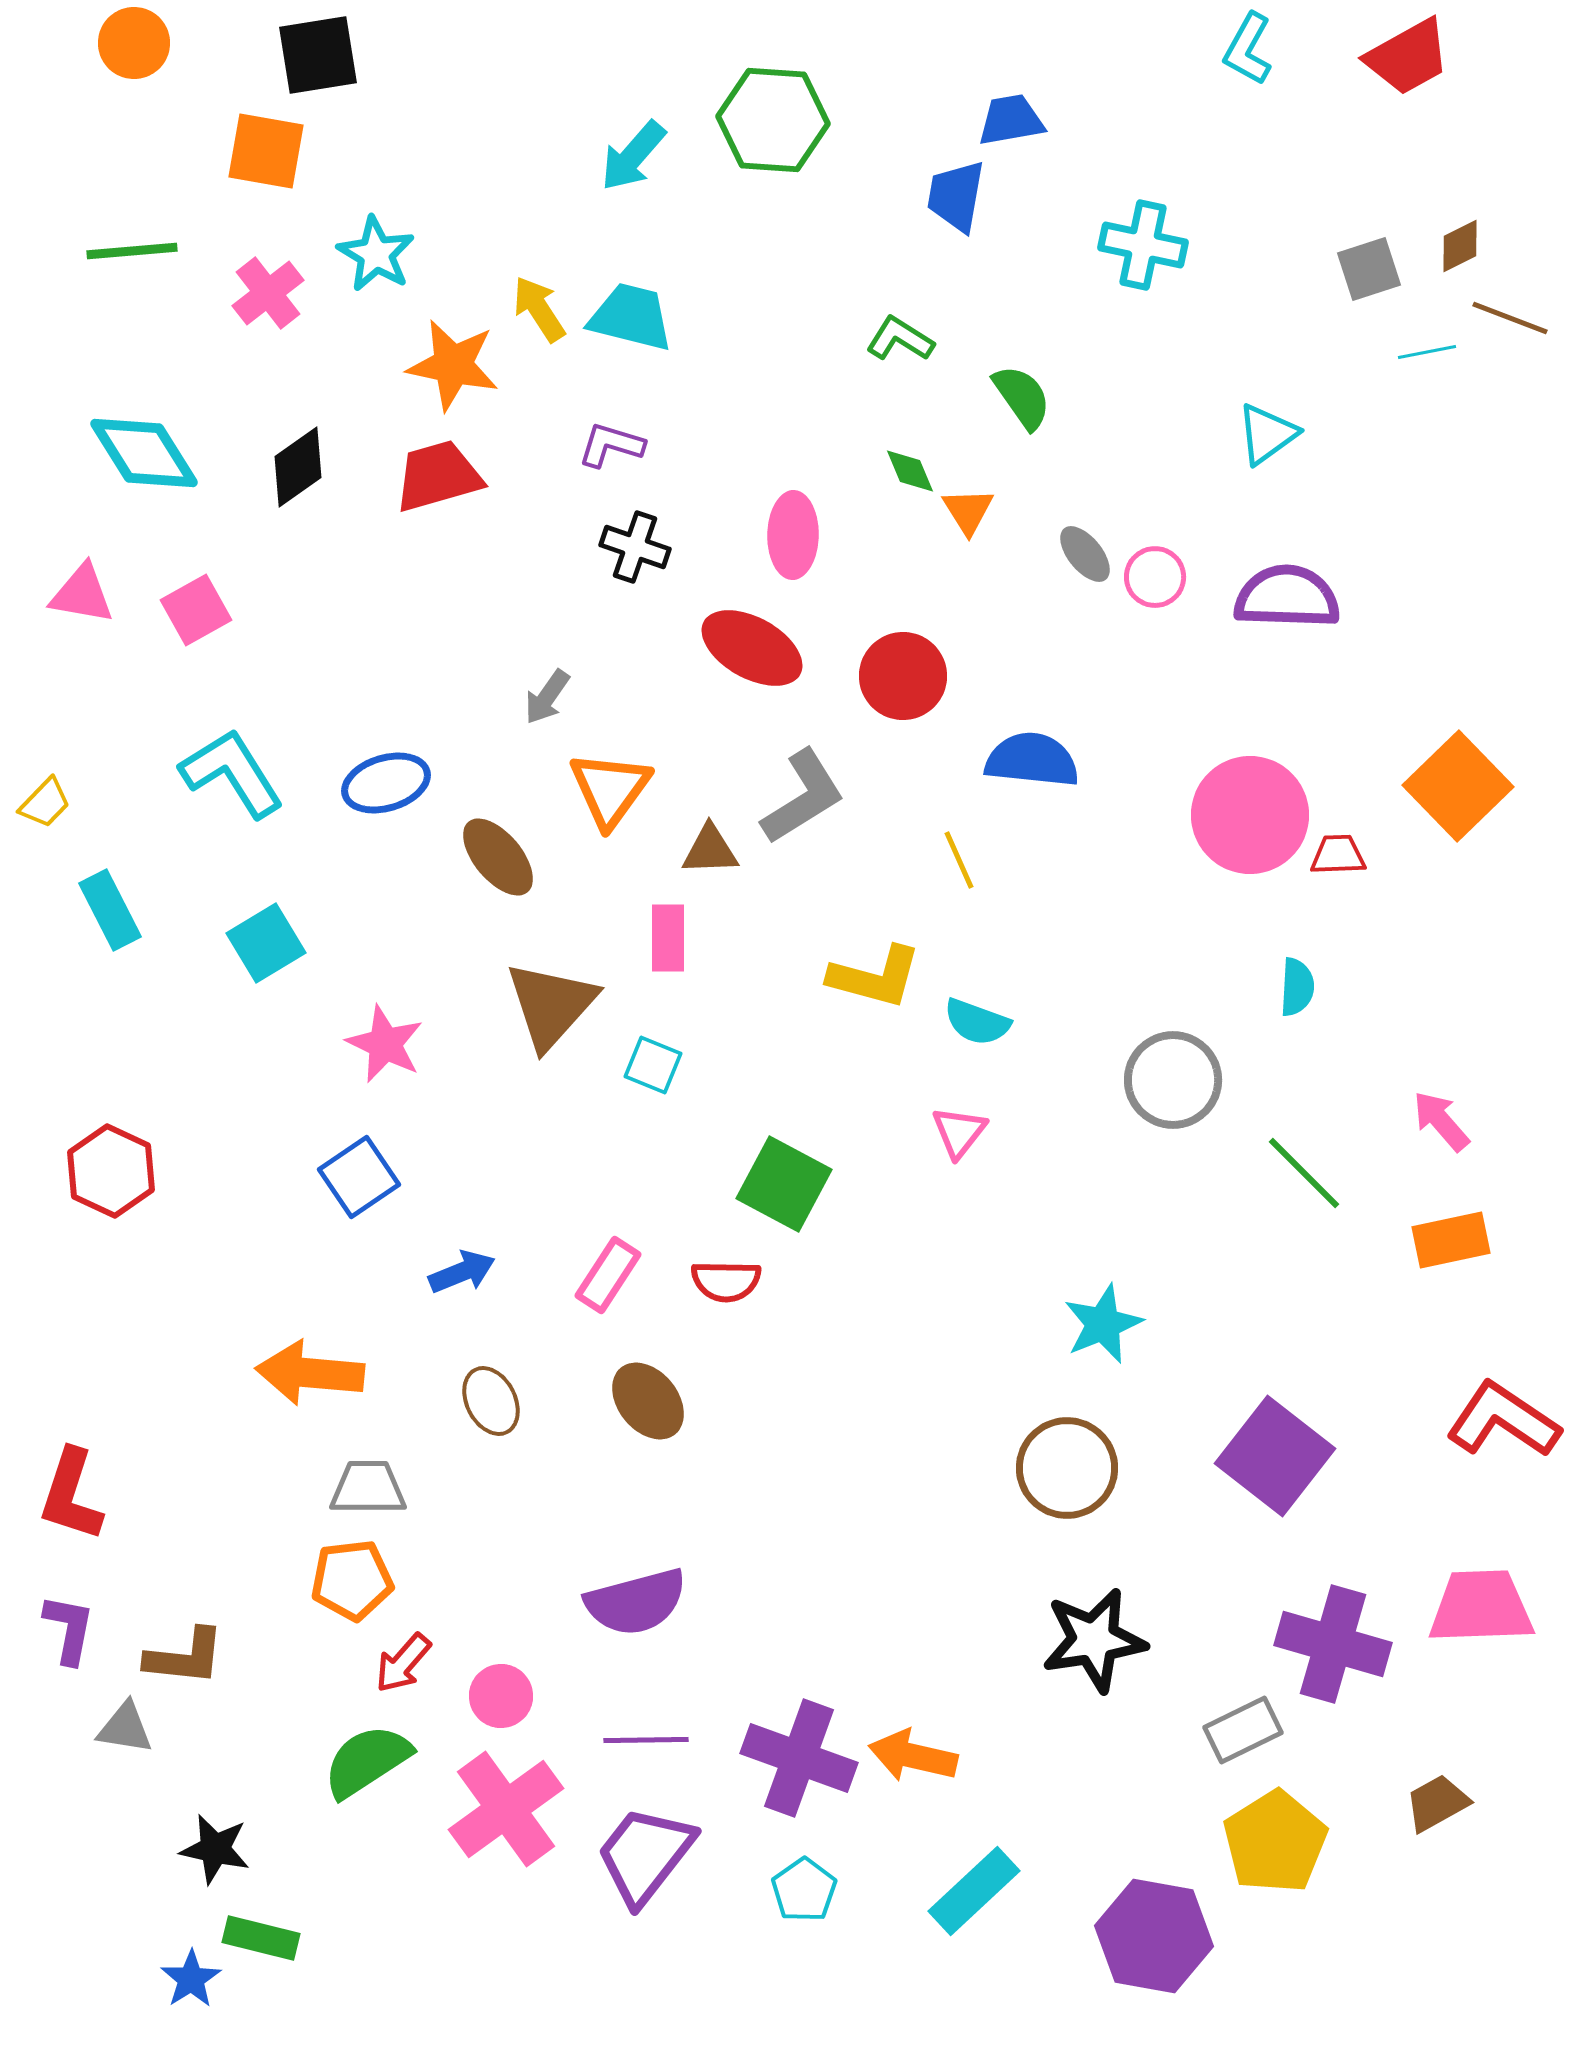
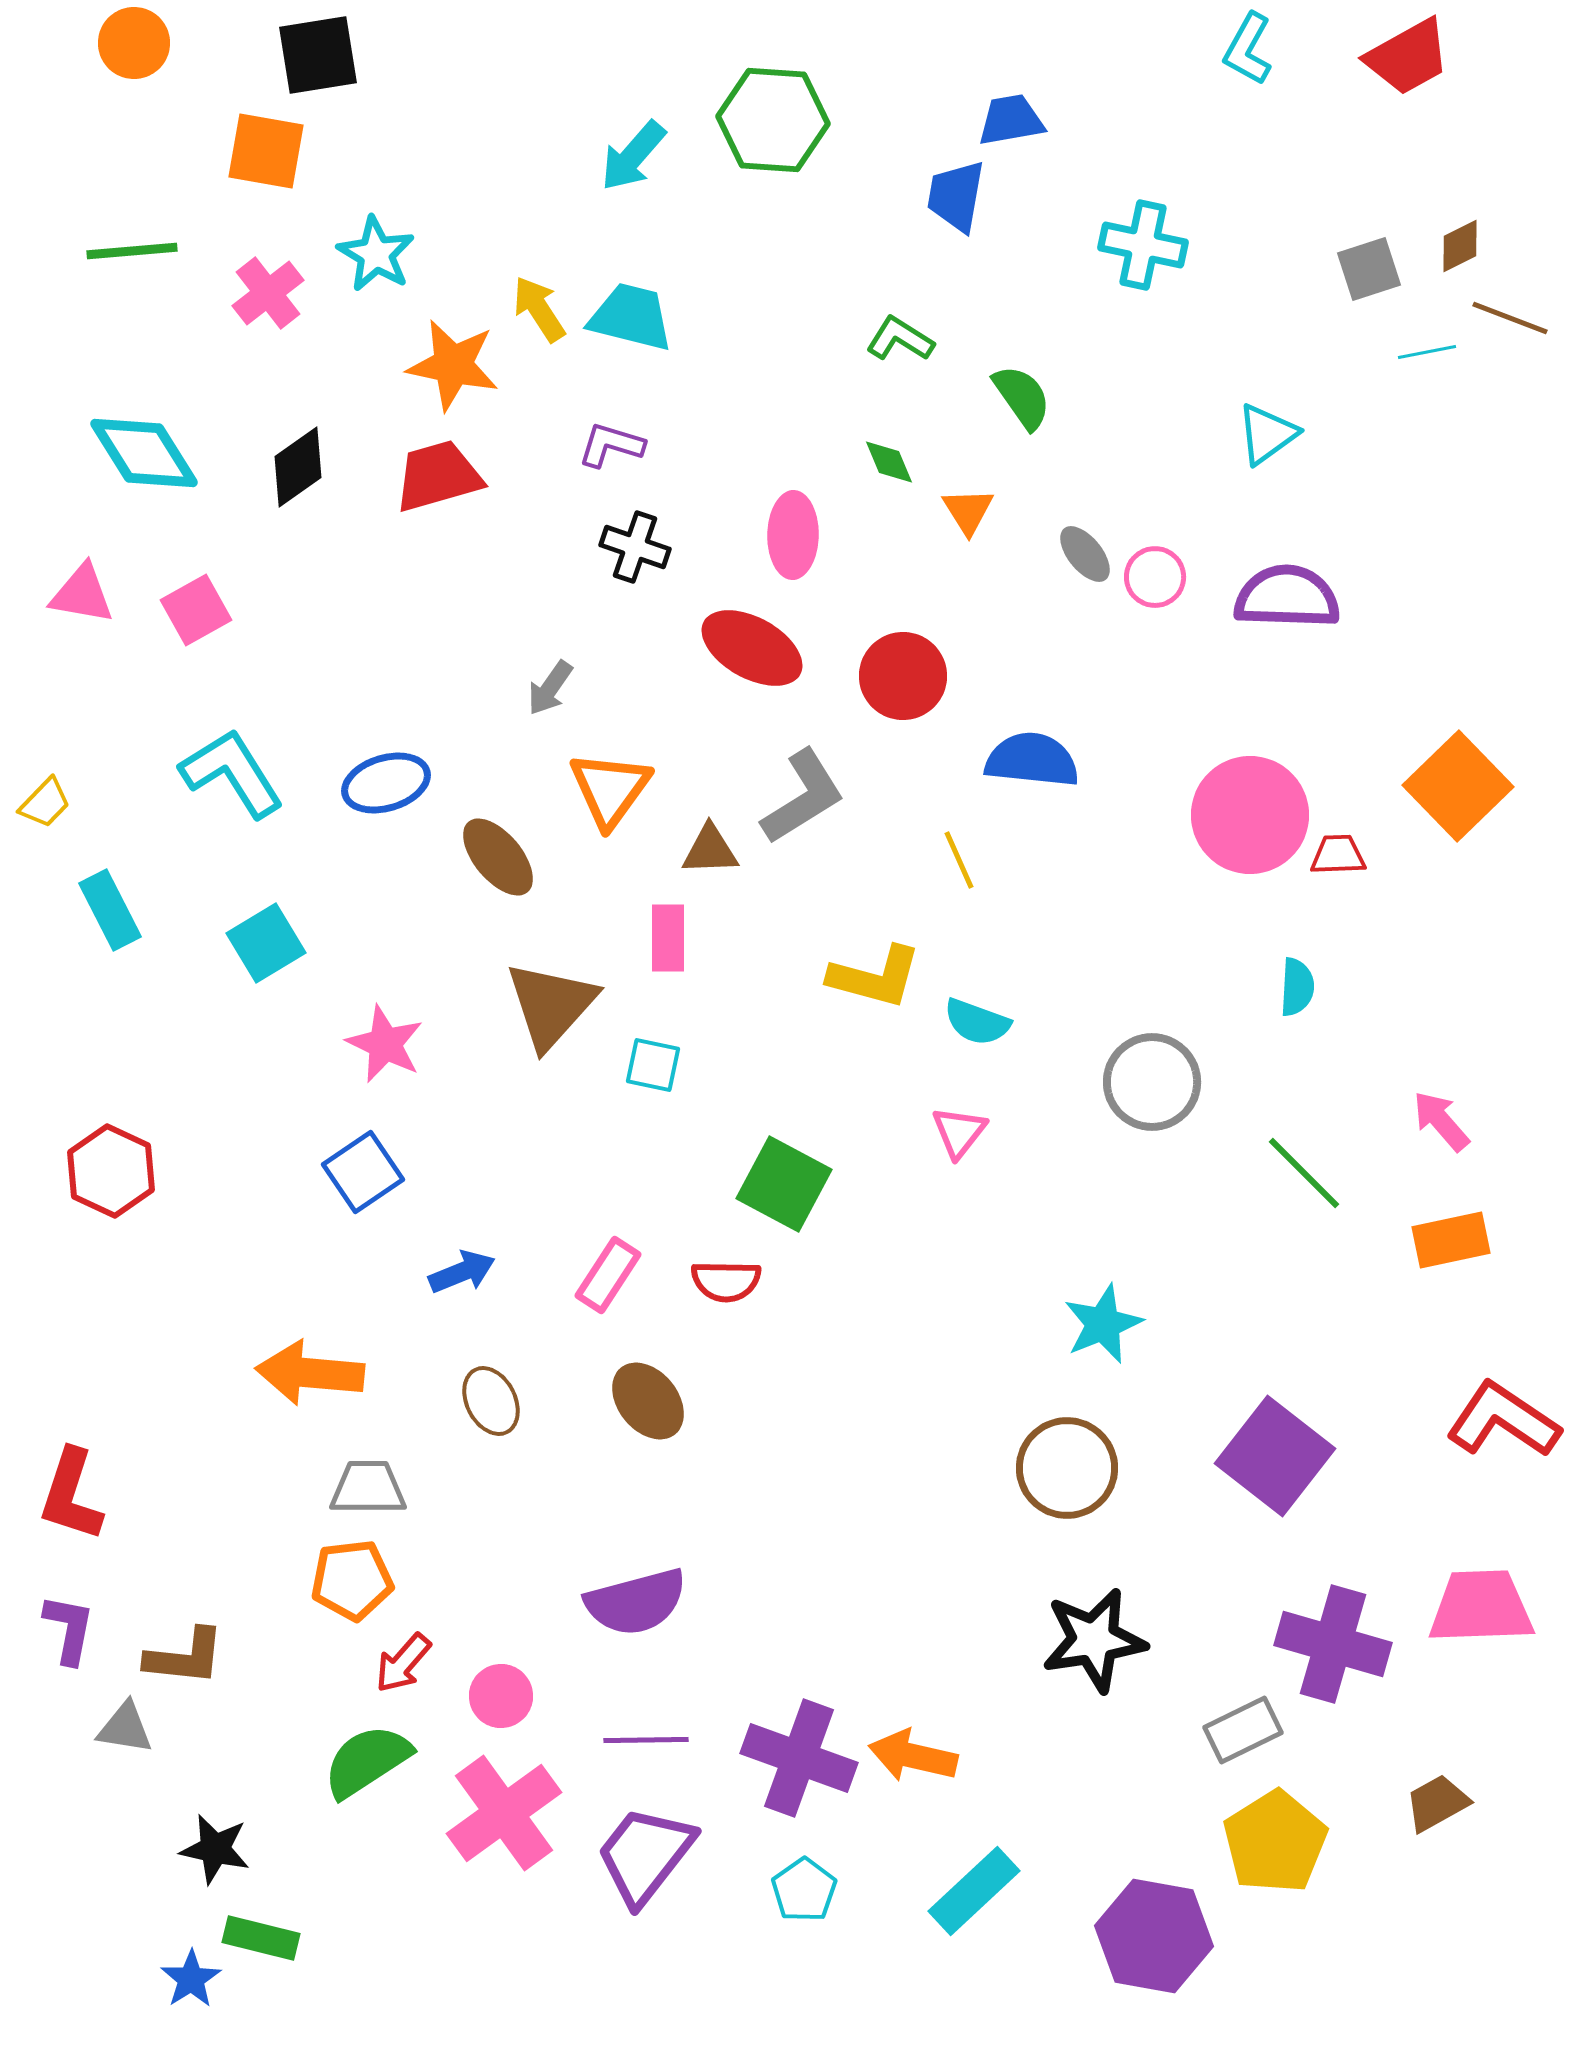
green diamond at (910, 471): moved 21 px left, 9 px up
gray arrow at (547, 697): moved 3 px right, 9 px up
cyan square at (653, 1065): rotated 10 degrees counterclockwise
gray circle at (1173, 1080): moved 21 px left, 2 px down
blue square at (359, 1177): moved 4 px right, 5 px up
pink cross at (506, 1809): moved 2 px left, 4 px down
